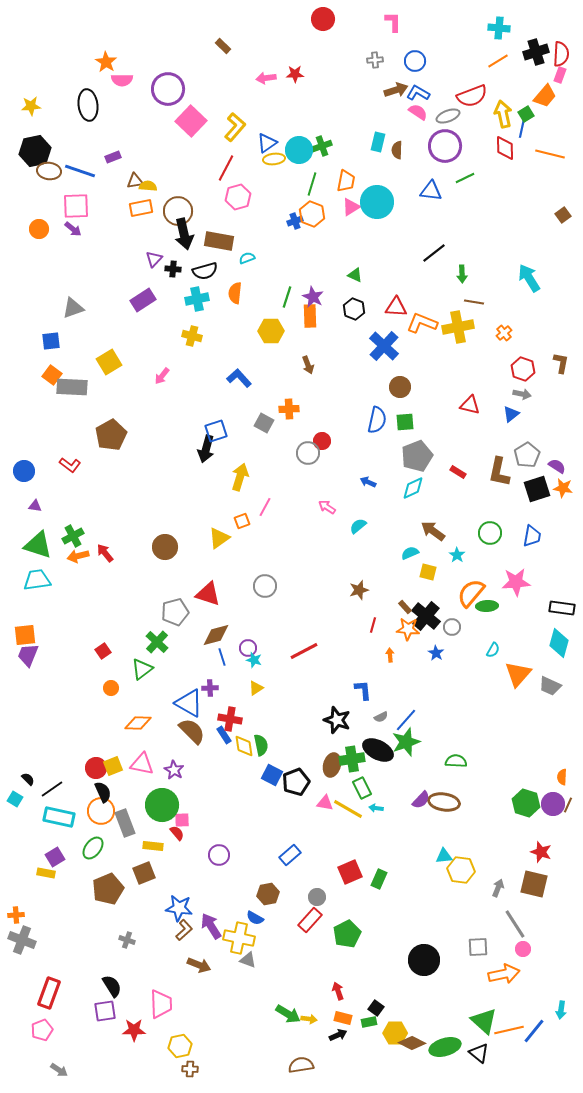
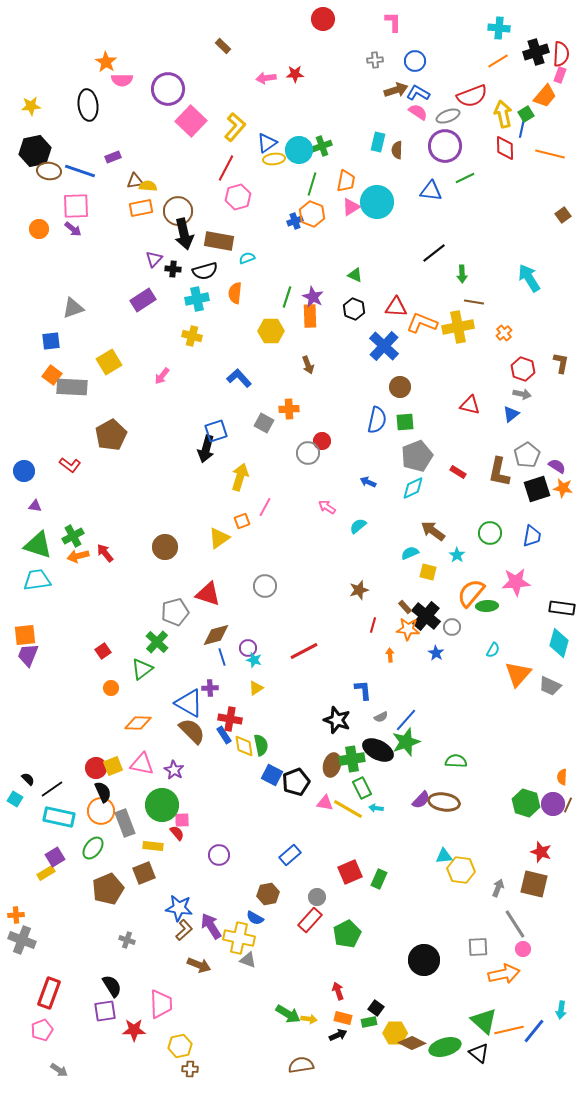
yellow rectangle at (46, 873): rotated 42 degrees counterclockwise
